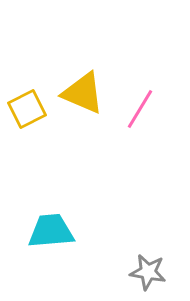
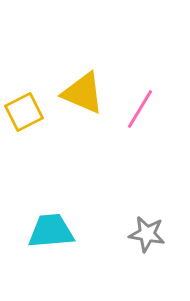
yellow square: moved 3 px left, 3 px down
gray star: moved 1 px left, 38 px up
